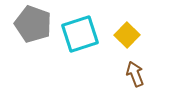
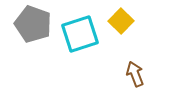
yellow square: moved 6 px left, 14 px up
